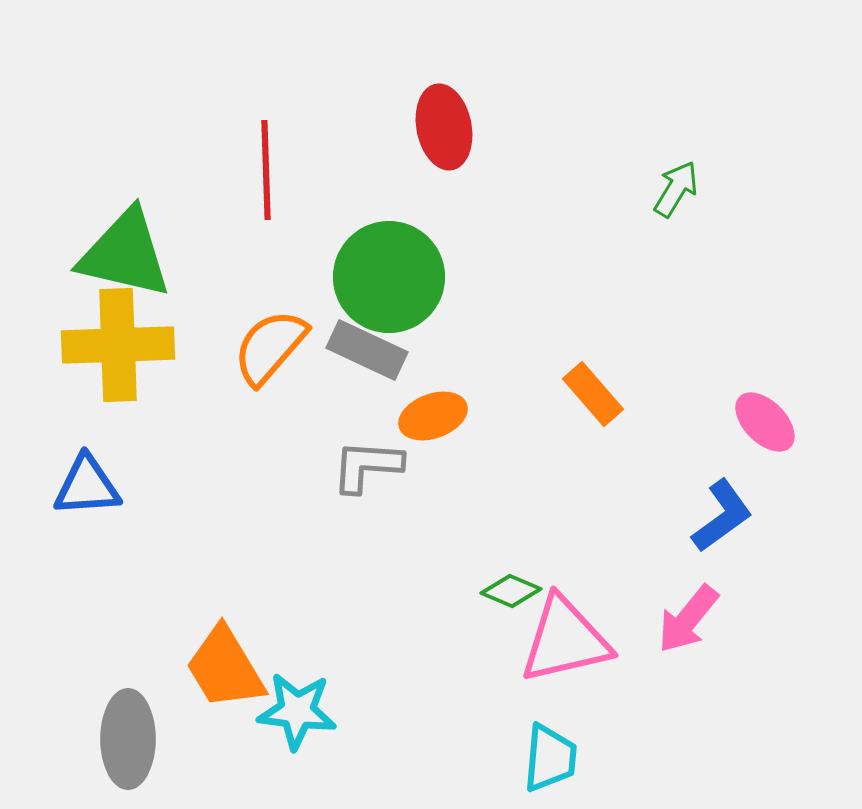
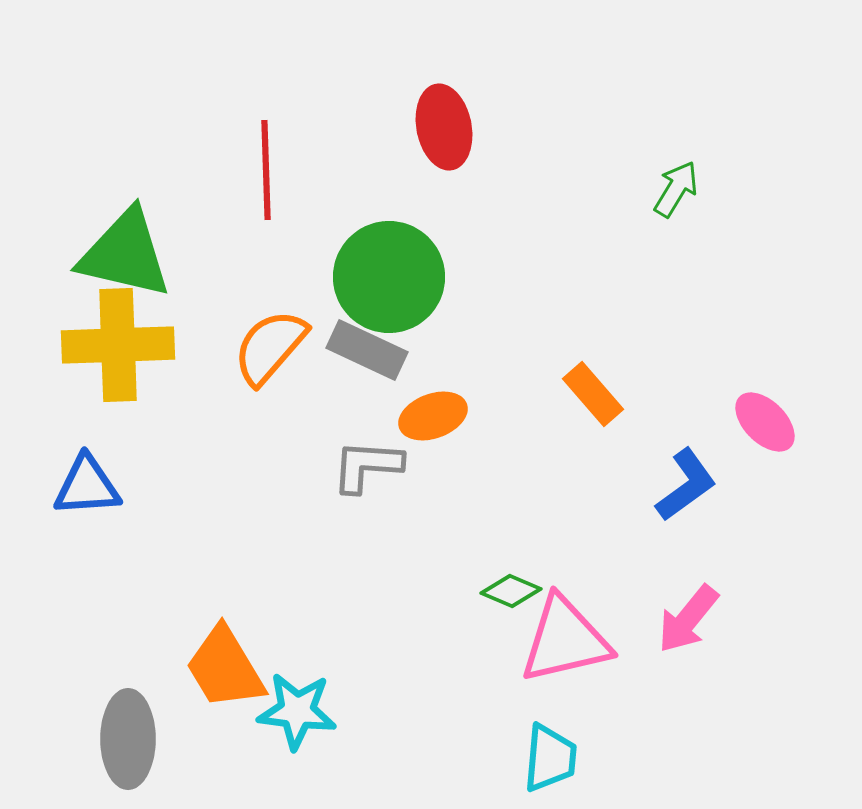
blue L-shape: moved 36 px left, 31 px up
